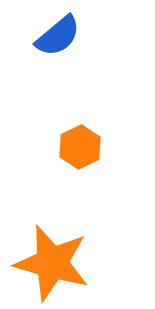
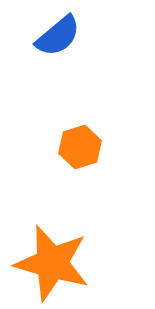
orange hexagon: rotated 9 degrees clockwise
